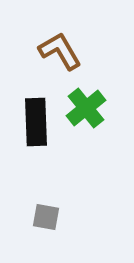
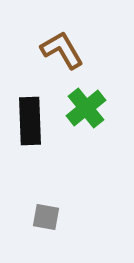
brown L-shape: moved 2 px right, 1 px up
black rectangle: moved 6 px left, 1 px up
